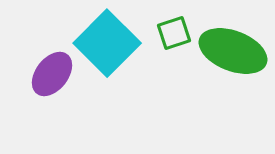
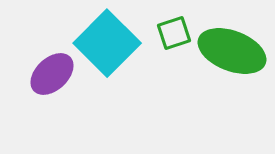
green ellipse: moved 1 px left
purple ellipse: rotated 9 degrees clockwise
